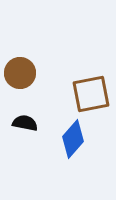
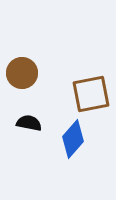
brown circle: moved 2 px right
black semicircle: moved 4 px right
